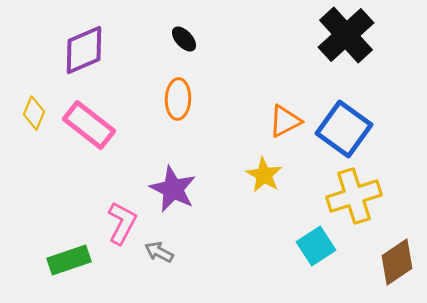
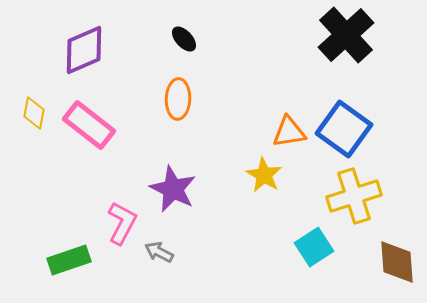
yellow diamond: rotated 12 degrees counterclockwise
orange triangle: moved 4 px right, 11 px down; rotated 18 degrees clockwise
cyan square: moved 2 px left, 1 px down
brown diamond: rotated 60 degrees counterclockwise
